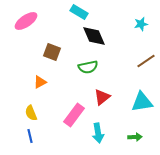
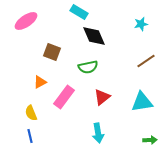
pink rectangle: moved 10 px left, 18 px up
green arrow: moved 15 px right, 3 px down
